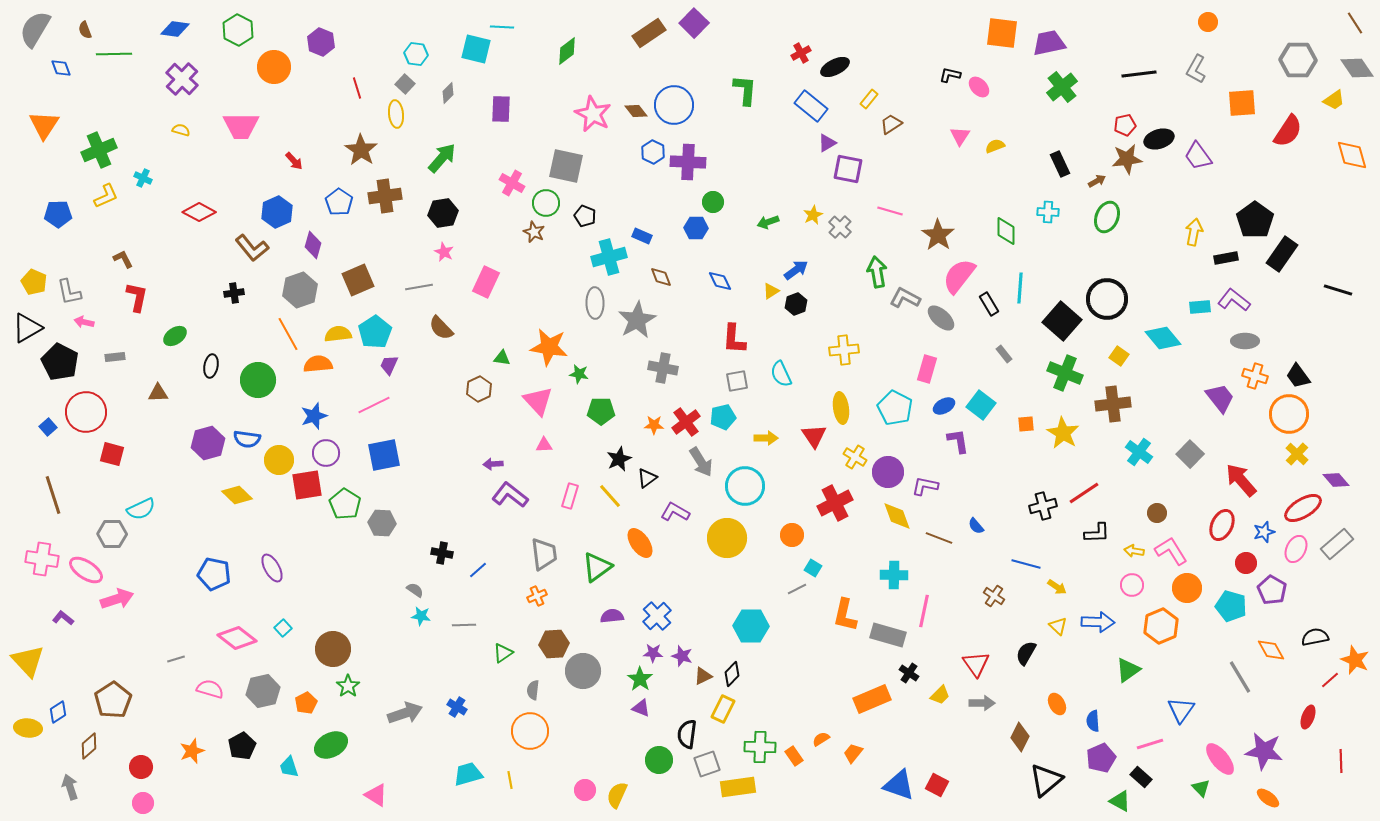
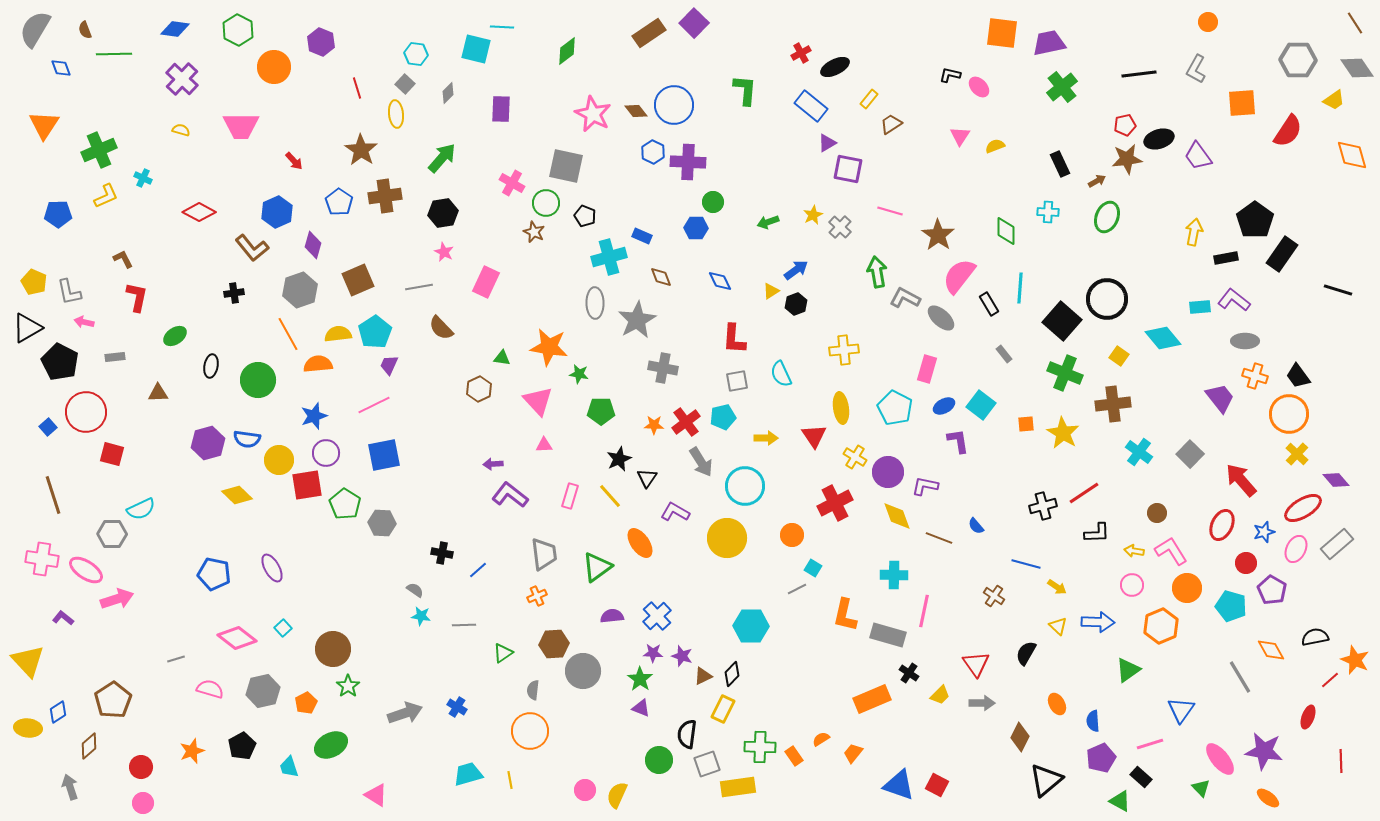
black triangle at (647, 478): rotated 20 degrees counterclockwise
